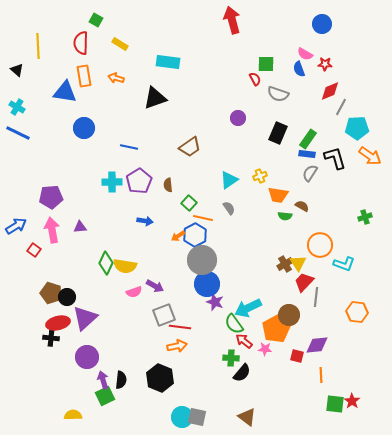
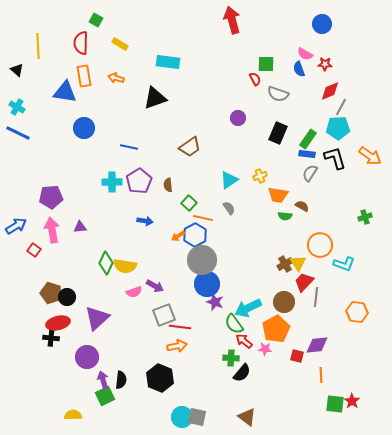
cyan pentagon at (357, 128): moved 19 px left
brown circle at (289, 315): moved 5 px left, 13 px up
purple triangle at (85, 318): moved 12 px right
